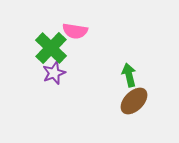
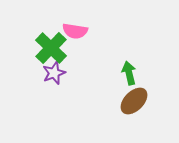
green arrow: moved 2 px up
